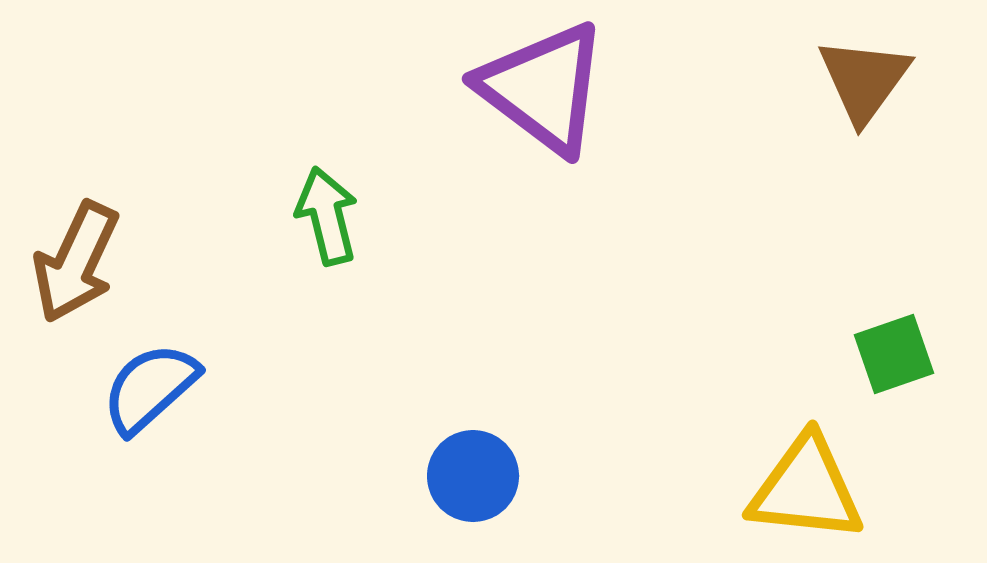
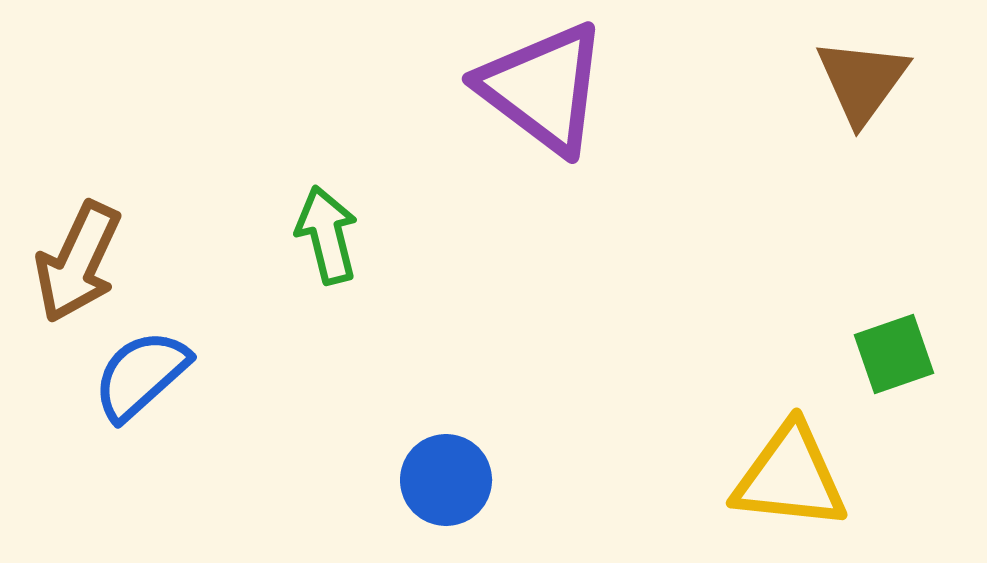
brown triangle: moved 2 px left, 1 px down
green arrow: moved 19 px down
brown arrow: moved 2 px right
blue semicircle: moved 9 px left, 13 px up
blue circle: moved 27 px left, 4 px down
yellow triangle: moved 16 px left, 12 px up
